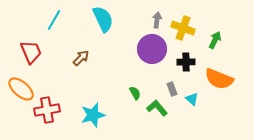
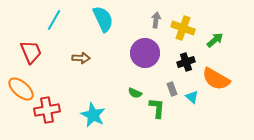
gray arrow: moved 1 px left
green arrow: rotated 24 degrees clockwise
purple circle: moved 7 px left, 4 px down
brown arrow: rotated 48 degrees clockwise
black cross: rotated 18 degrees counterclockwise
orange semicircle: moved 3 px left; rotated 8 degrees clockwise
green semicircle: rotated 144 degrees clockwise
cyan triangle: moved 2 px up
green L-shape: rotated 45 degrees clockwise
cyan star: rotated 30 degrees counterclockwise
